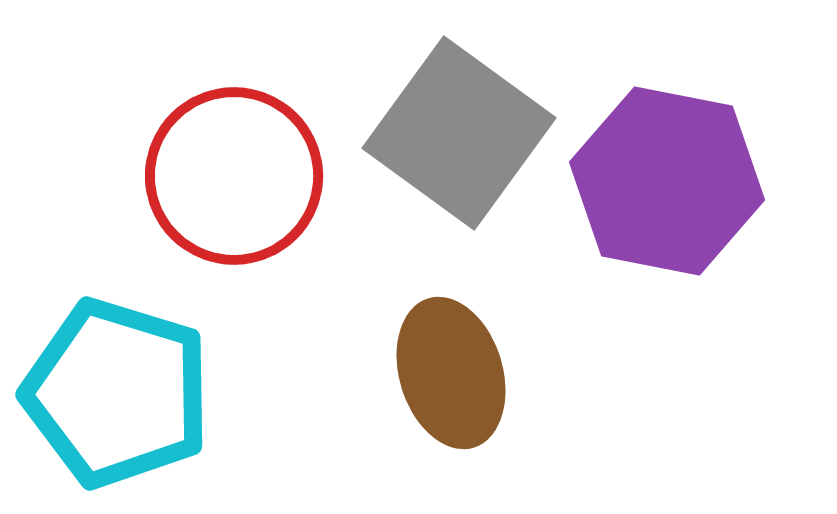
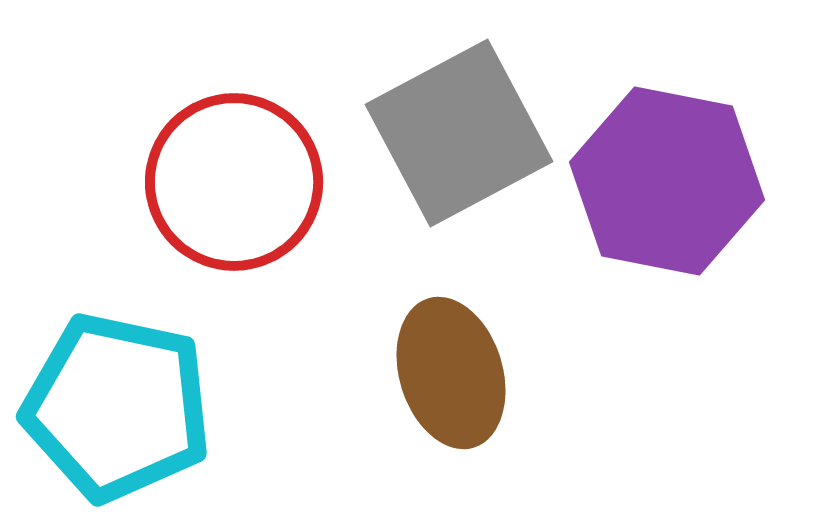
gray square: rotated 26 degrees clockwise
red circle: moved 6 px down
cyan pentagon: moved 14 px down; rotated 5 degrees counterclockwise
